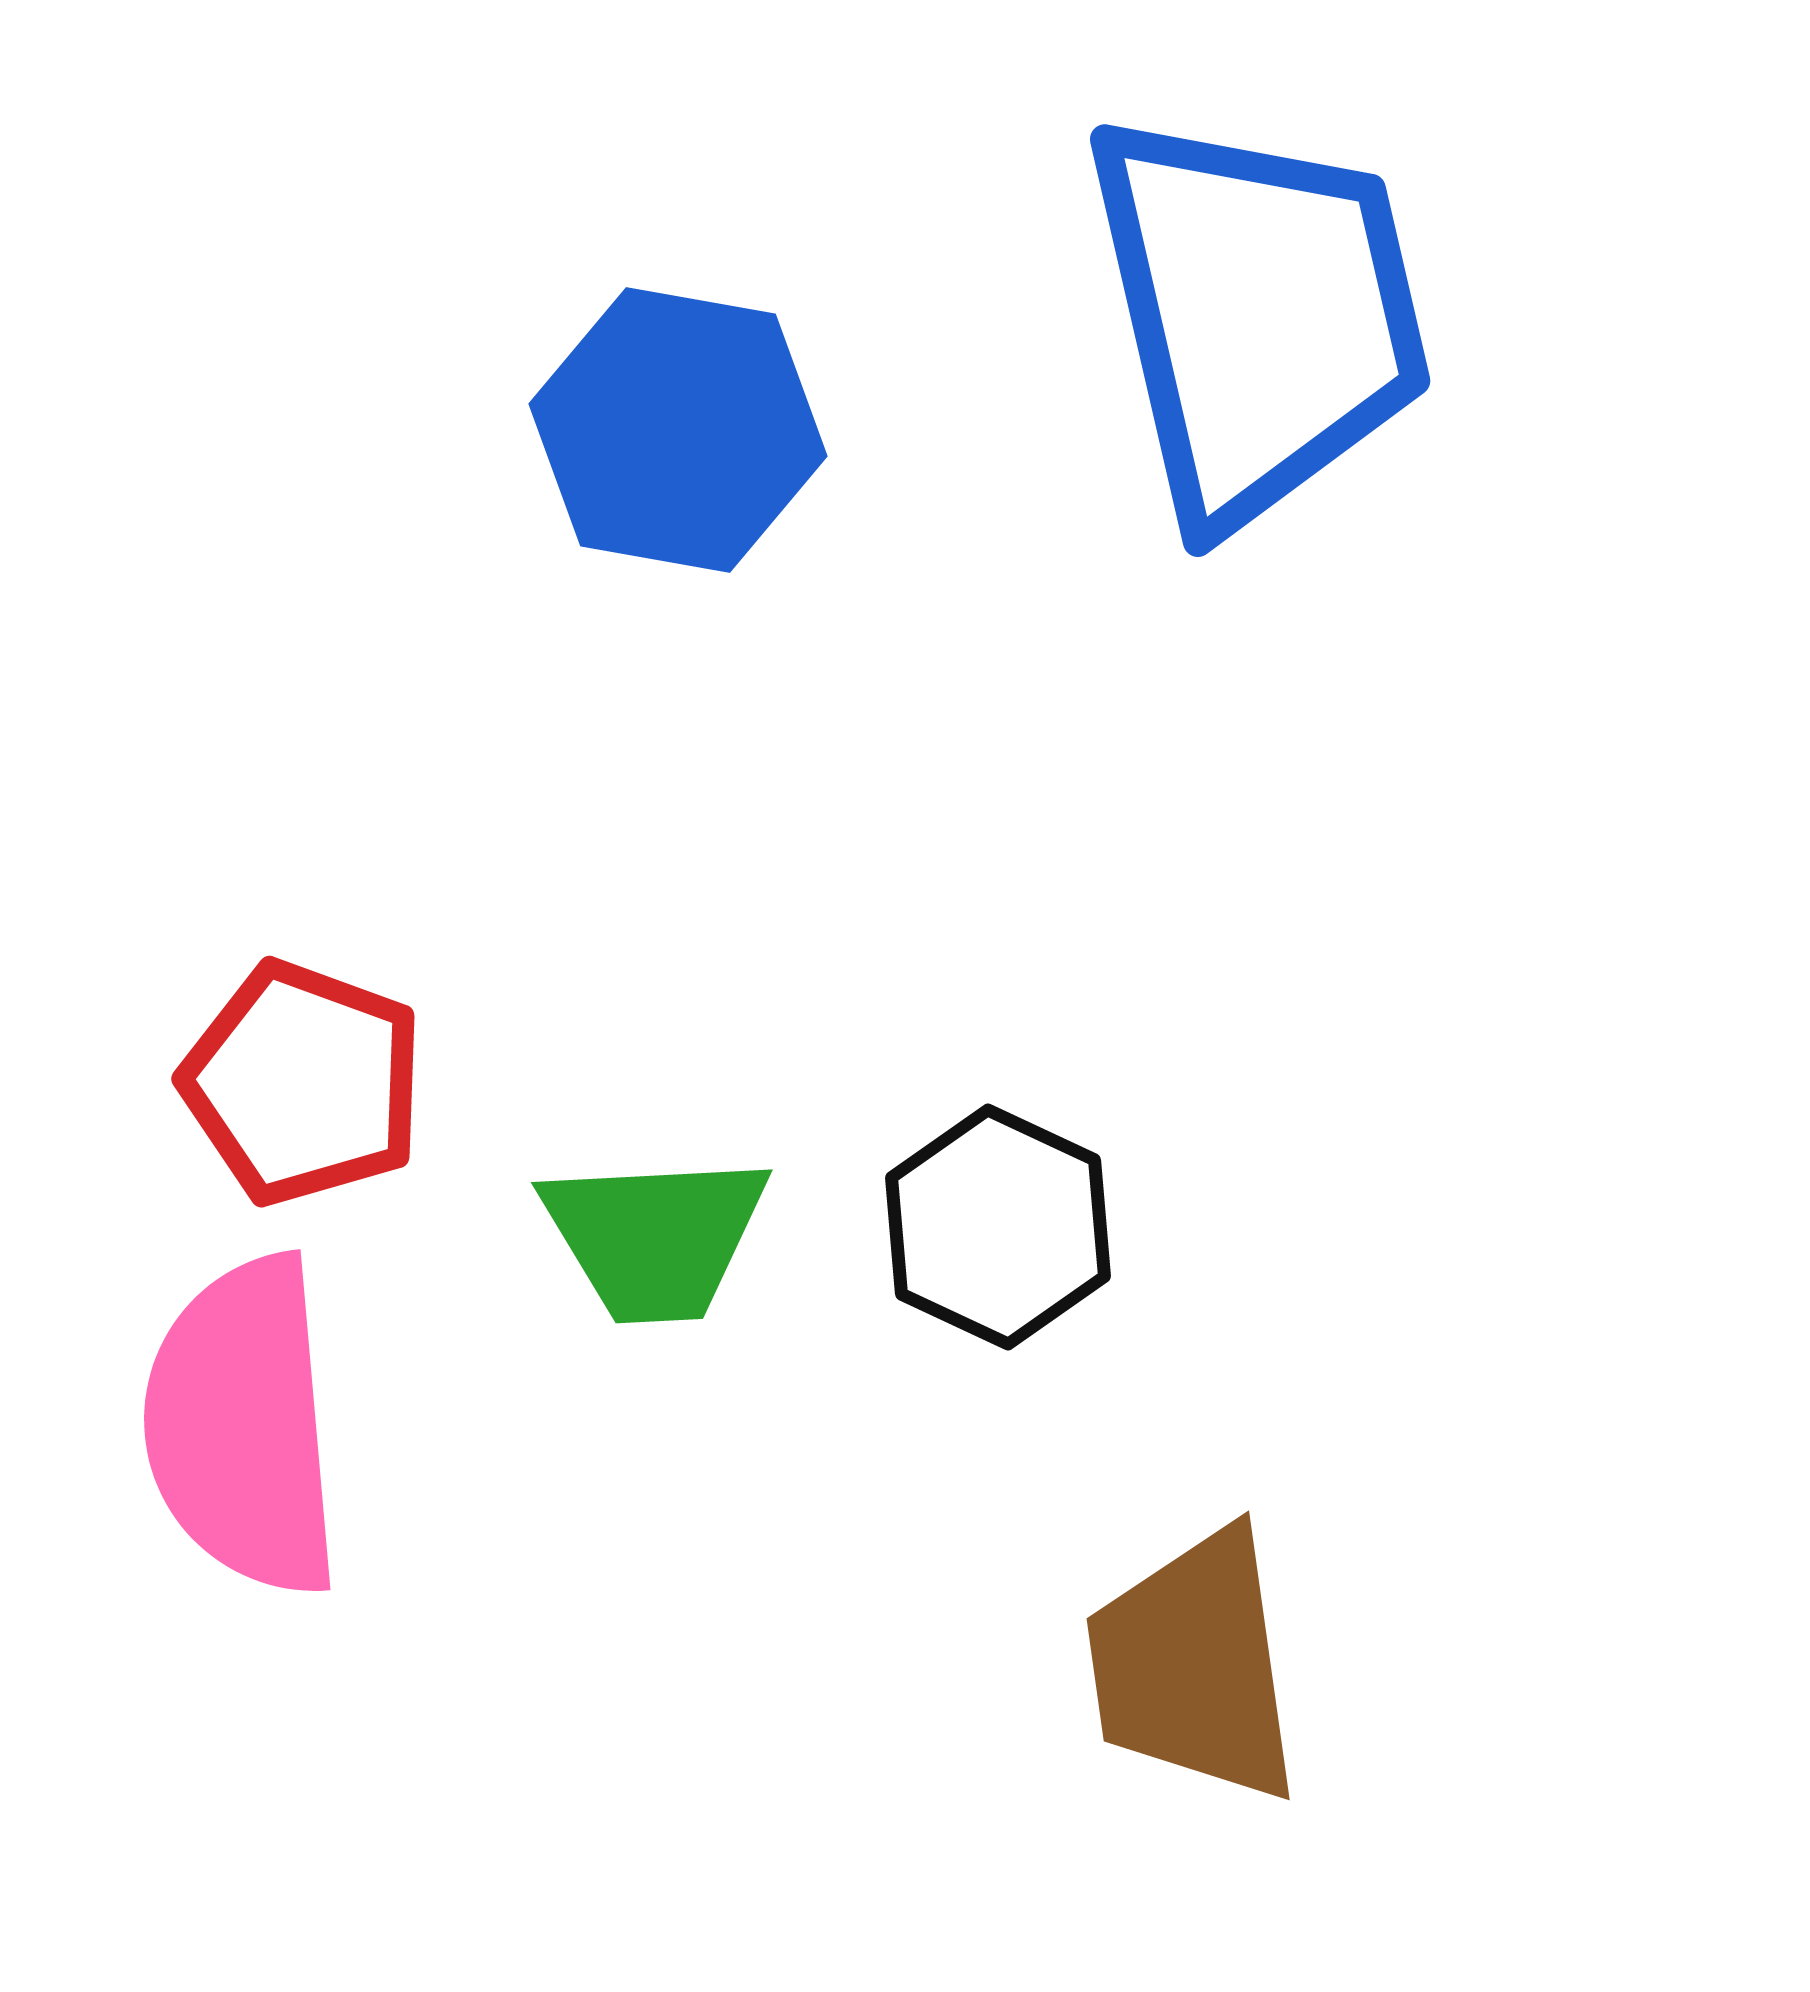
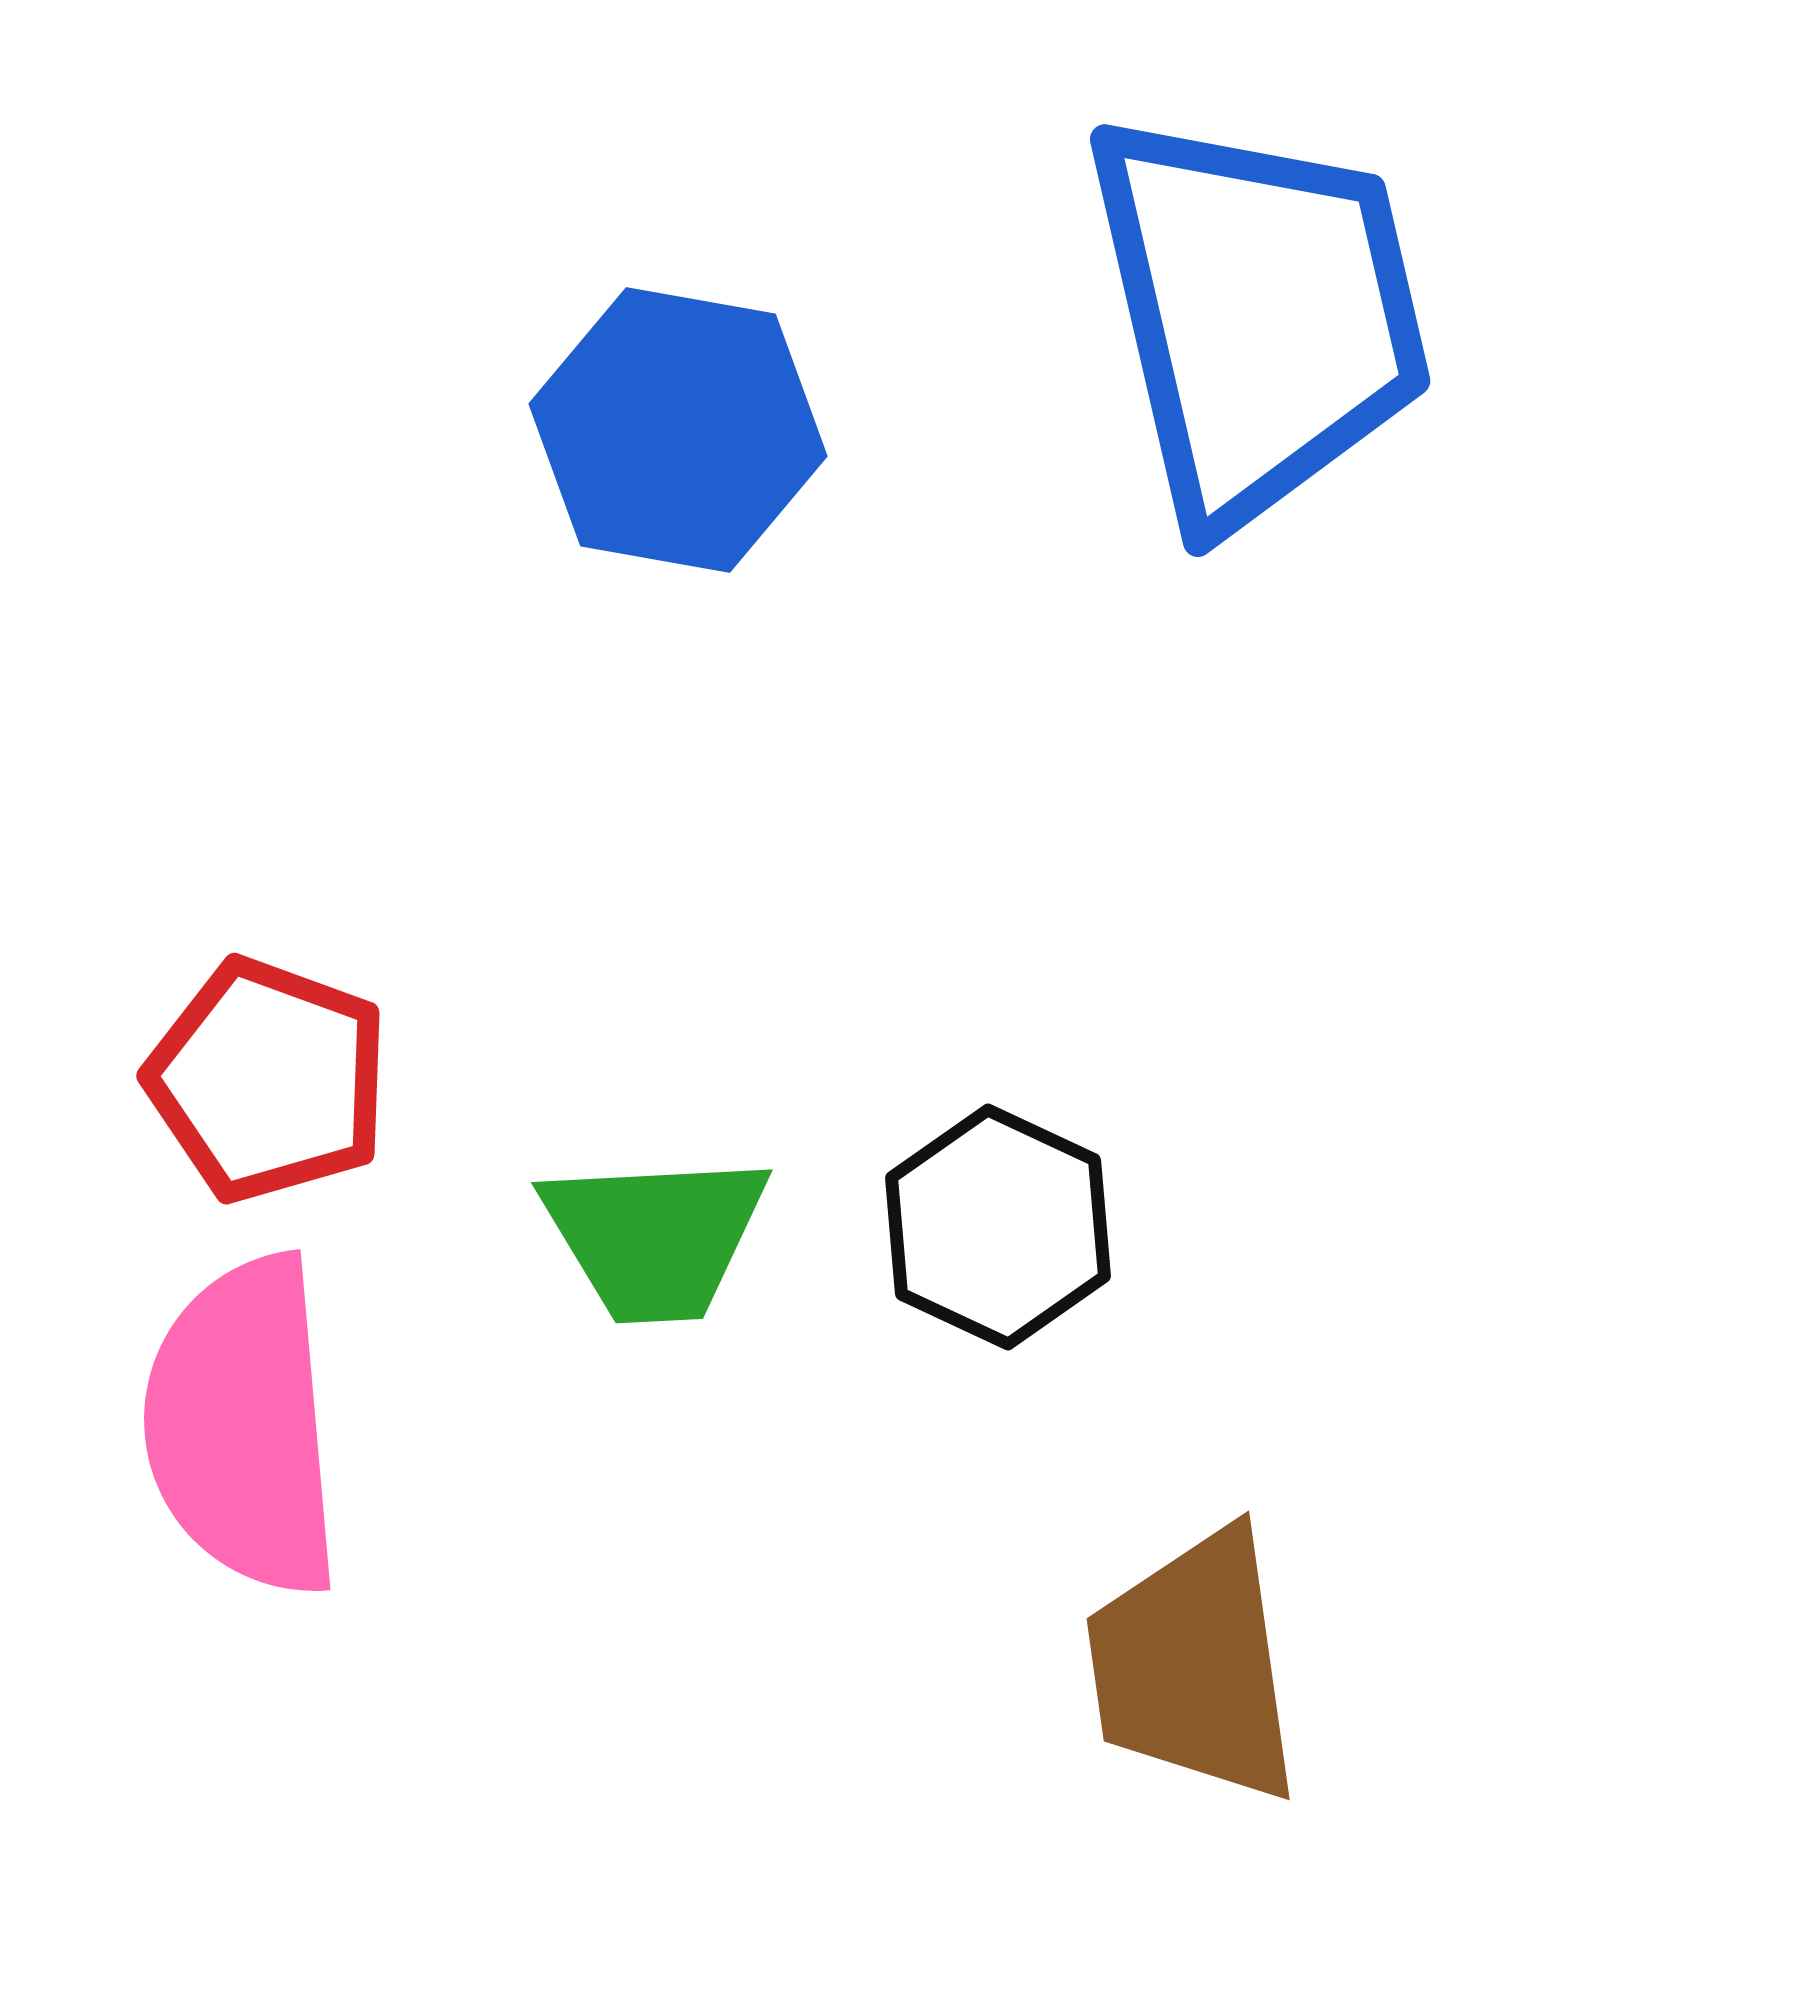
red pentagon: moved 35 px left, 3 px up
